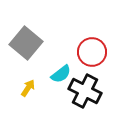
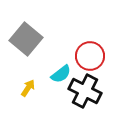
gray square: moved 4 px up
red circle: moved 2 px left, 4 px down
